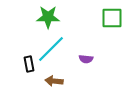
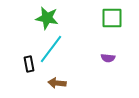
green star: moved 1 px left, 1 px down; rotated 10 degrees clockwise
cyan line: rotated 8 degrees counterclockwise
purple semicircle: moved 22 px right, 1 px up
brown arrow: moved 3 px right, 2 px down
